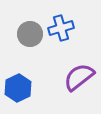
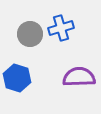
purple semicircle: rotated 36 degrees clockwise
blue hexagon: moved 1 px left, 10 px up; rotated 16 degrees counterclockwise
